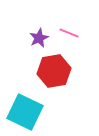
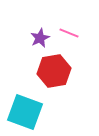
purple star: moved 1 px right
cyan square: rotated 6 degrees counterclockwise
